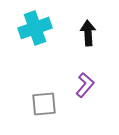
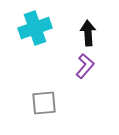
purple L-shape: moved 19 px up
gray square: moved 1 px up
